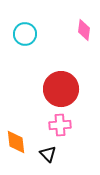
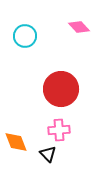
pink diamond: moved 5 px left, 3 px up; rotated 50 degrees counterclockwise
cyan circle: moved 2 px down
pink cross: moved 1 px left, 5 px down
orange diamond: rotated 15 degrees counterclockwise
